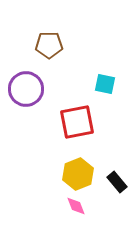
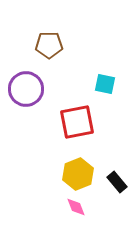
pink diamond: moved 1 px down
